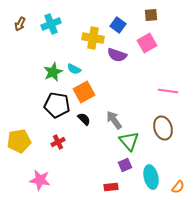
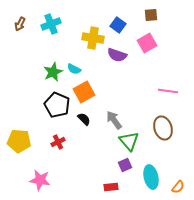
black pentagon: rotated 15 degrees clockwise
yellow pentagon: rotated 15 degrees clockwise
